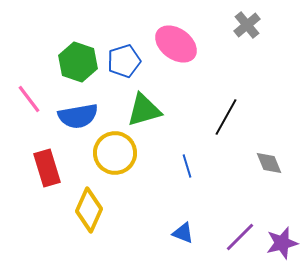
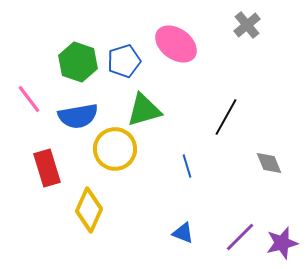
yellow circle: moved 4 px up
